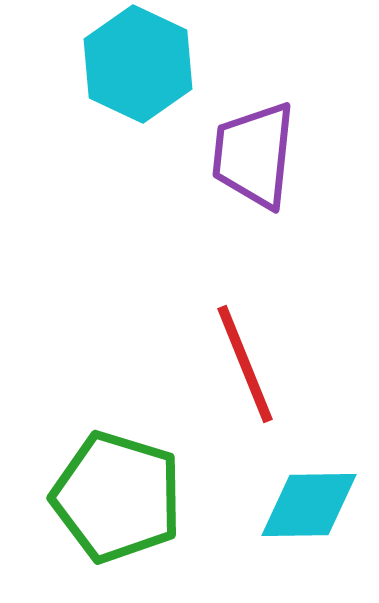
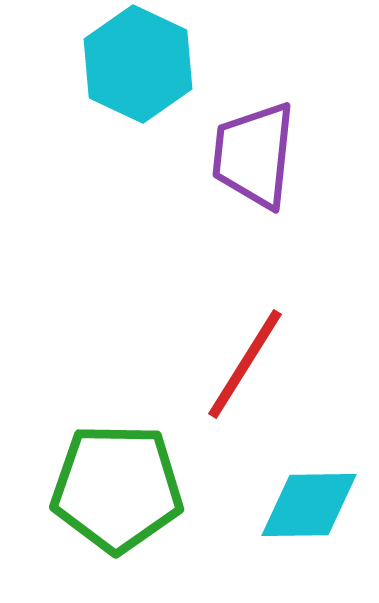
red line: rotated 54 degrees clockwise
green pentagon: moved 9 px up; rotated 16 degrees counterclockwise
